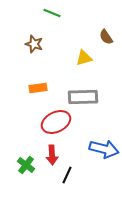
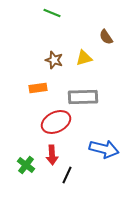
brown star: moved 20 px right, 16 px down
